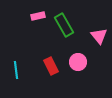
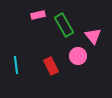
pink rectangle: moved 1 px up
pink triangle: moved 6 px left
pink circle: moved 6 px up
cyan line: moved 5 px up
